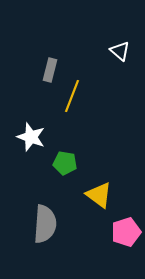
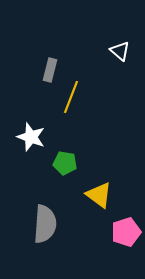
yellow line: moved 1 px left, 1 px down
